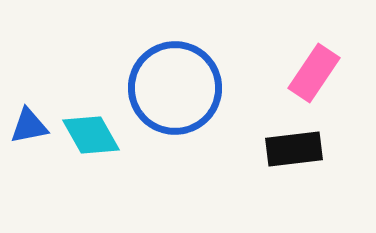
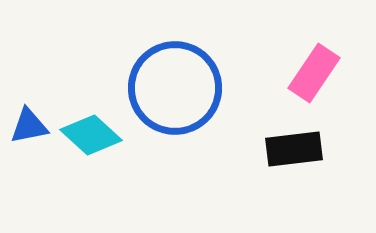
cyan diamond: rotated 18 degrees counterclockwise
